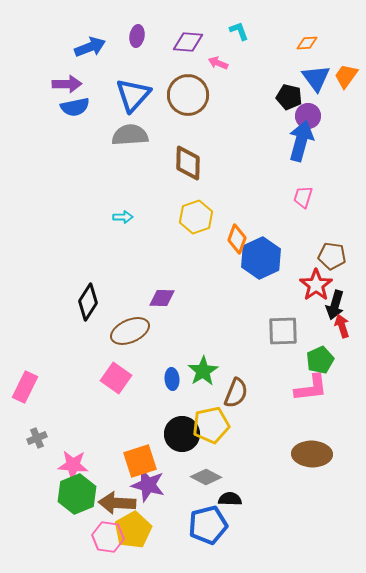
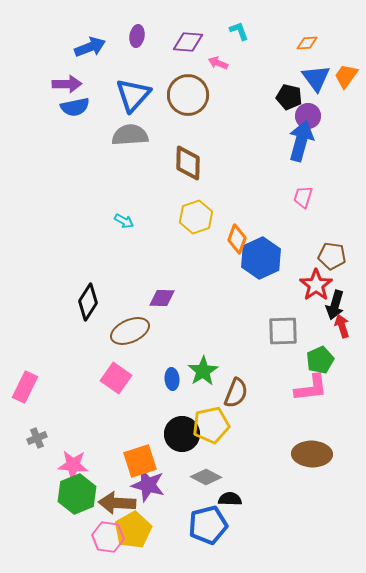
cyan arrow at (123, 217): moved 1 px right, 4 px down; rotated 30 degrees clockwise
